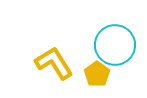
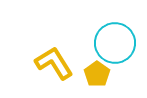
cyan circle: moved 2 px up
